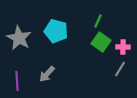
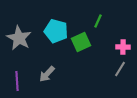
green square: moved 20 px left; rotated 30 degrees clockwise
